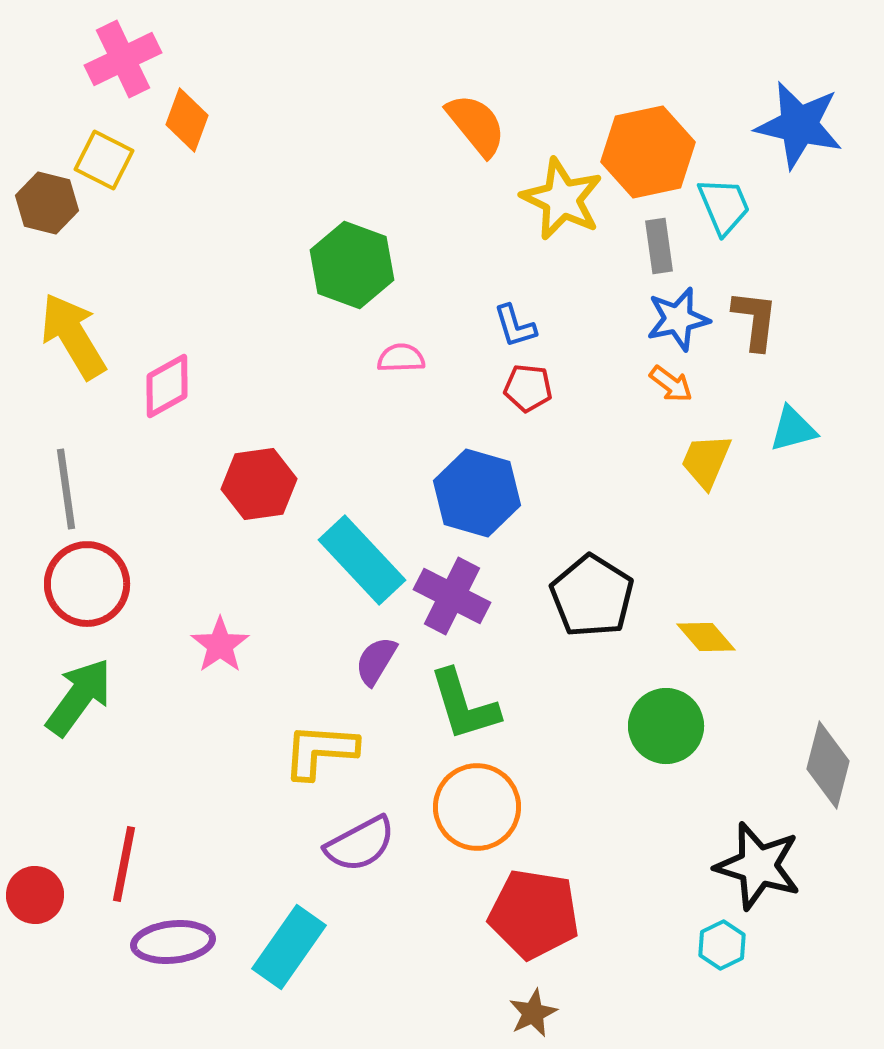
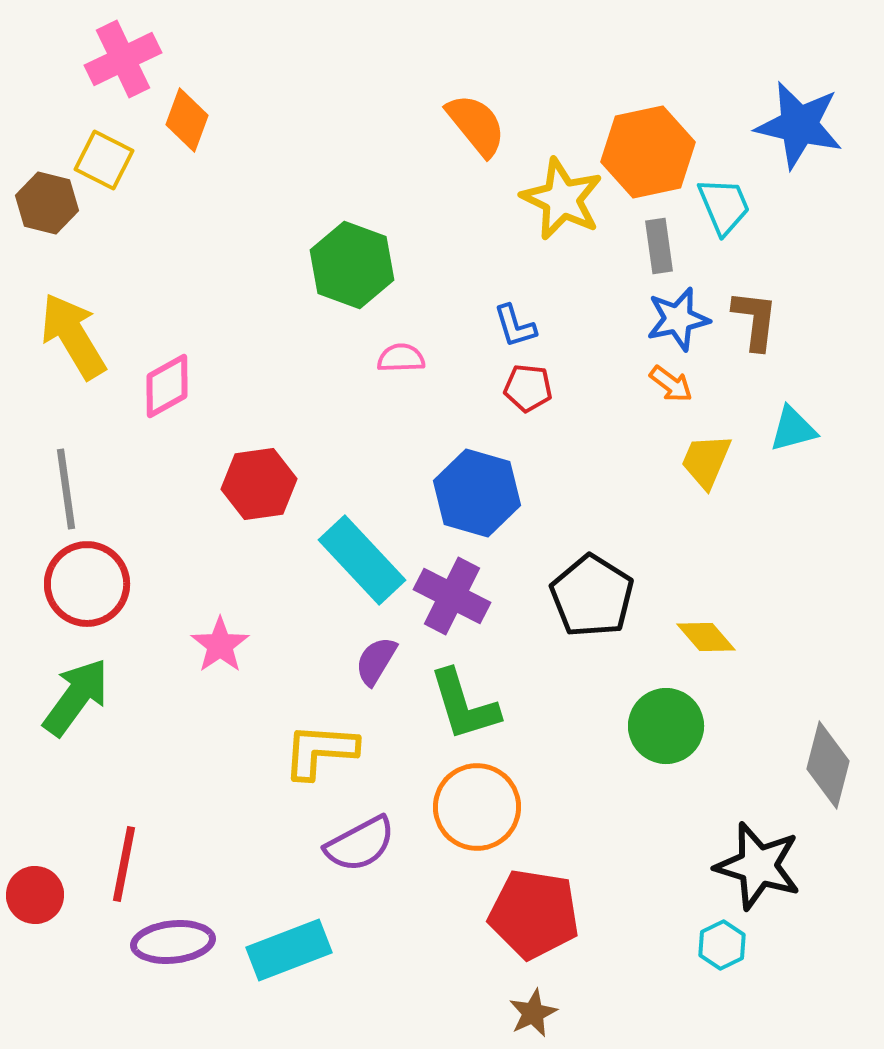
green arrow at (79, 697): moved 3 px left
cyan rectangle at (289, 947): moved 3 px down; rotated 34 degrees clockwise
